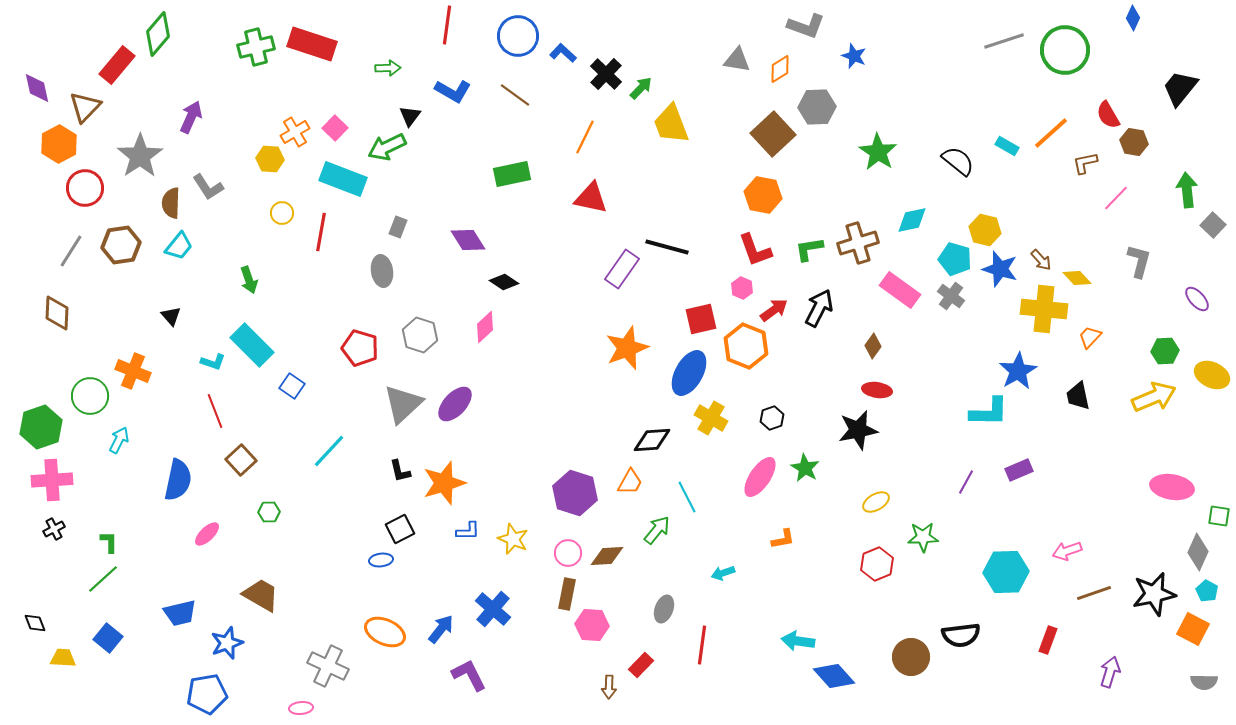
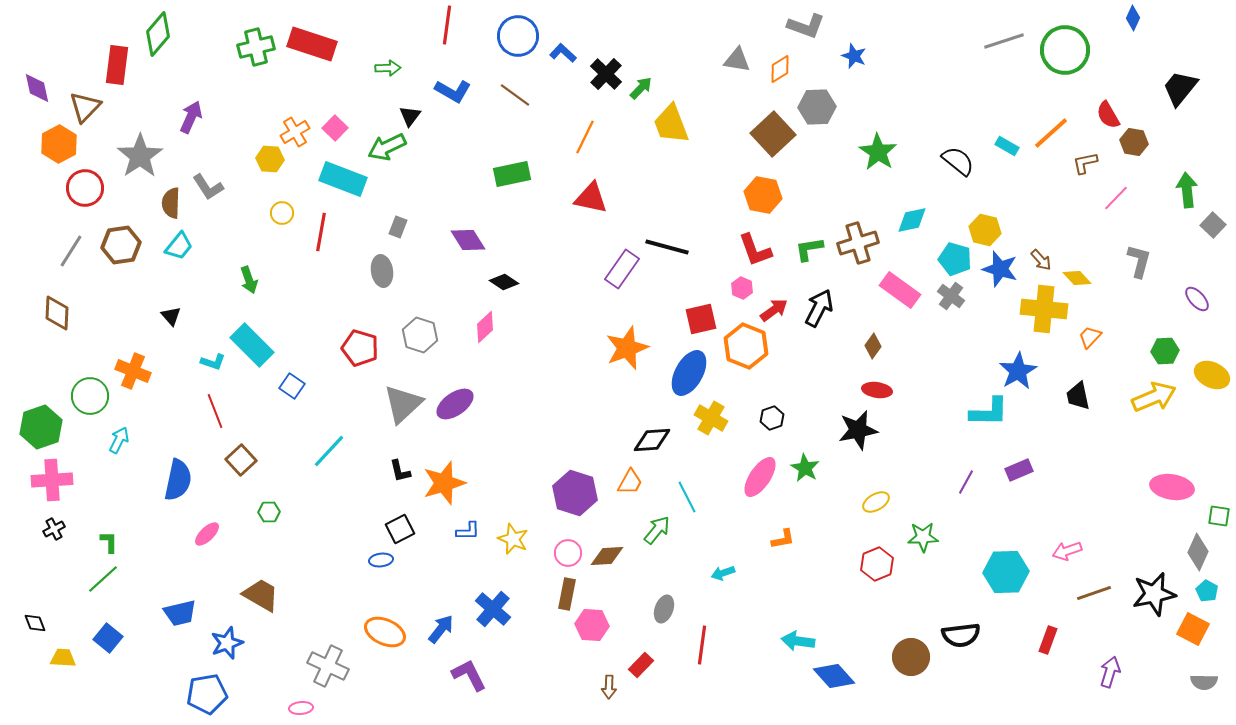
red rectangle at (117, 65): rotated 33 degrees counterclockwise
purple ellipse at (455, 404): rotated 12 degrees clockwise
